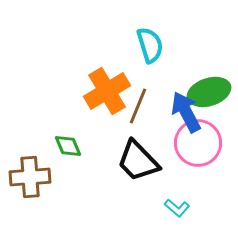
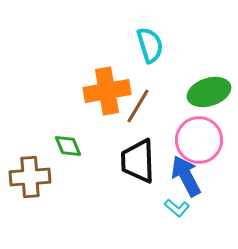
orange cross: rotated 21 degrees clockwise
brown line: rotated 9 degrees clockwise
blue arrow: moved 64 px down
pink circle: moved 1 px right, 3 px up
black trapezoid: rotated 42 degrees clockwise
